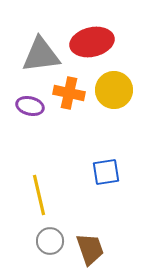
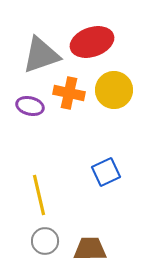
red ellipse: rotated 6 degrees counterclockwise
gray triangle: rotated 12 degrees counterclockwise
blue square: rotated 16 degrees counterclockwise
gray circle: moved 5 px left
brown trapezoid: rotated 72 degrees counterclockwise
